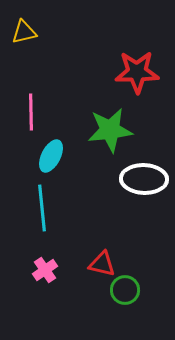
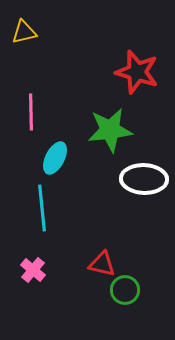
red star: rotated 18 degrees clockwise
cyan ellipse: moved 4 px right, 2 px down
pink cross: moved 12 px left; rotated 15 degrees counterclockwise
